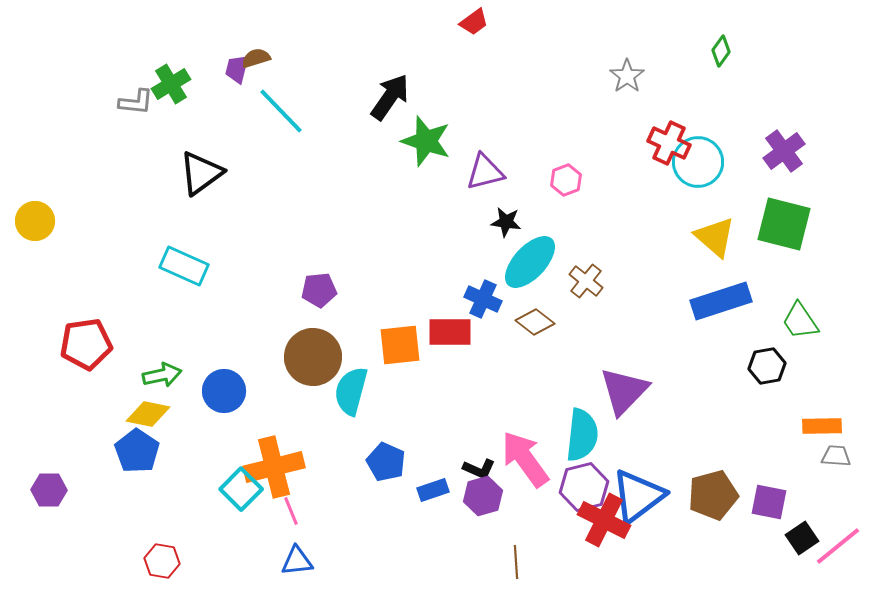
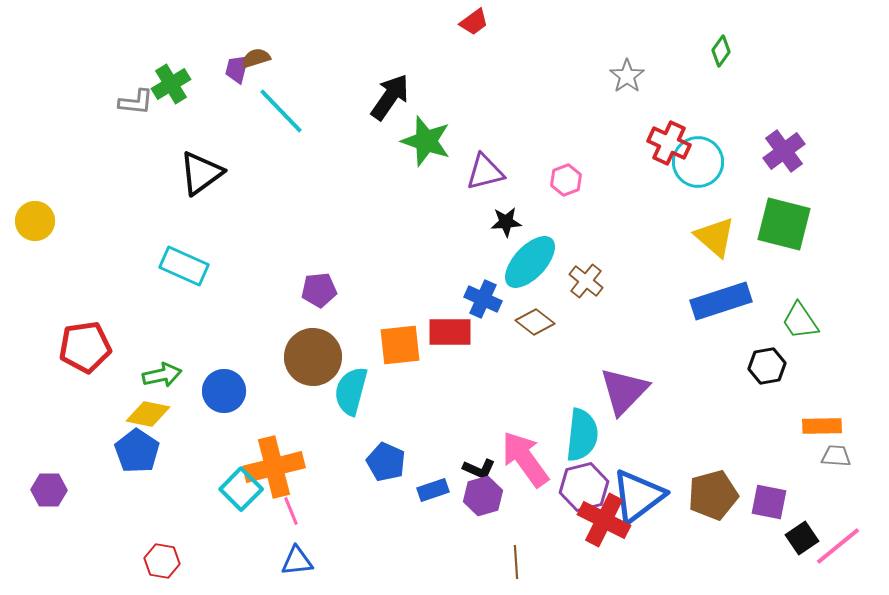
black star at (506, 222): rotated 12 degrees counterclockwise
red pentagon at (86, 344): moved 1 px left, 3 px down
